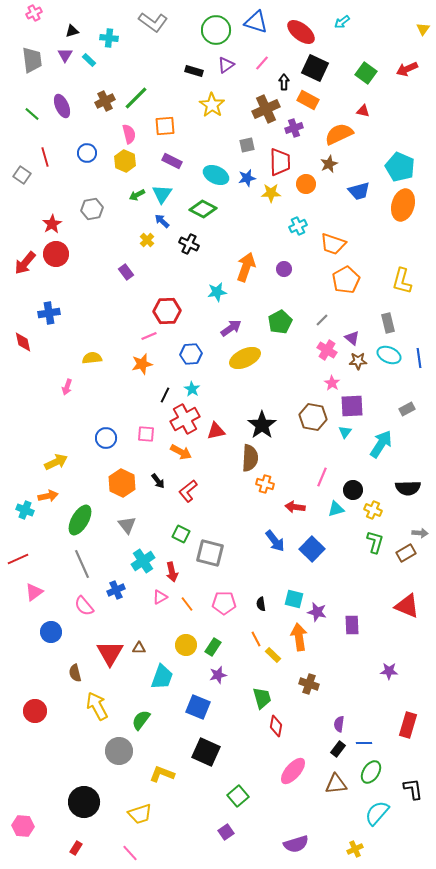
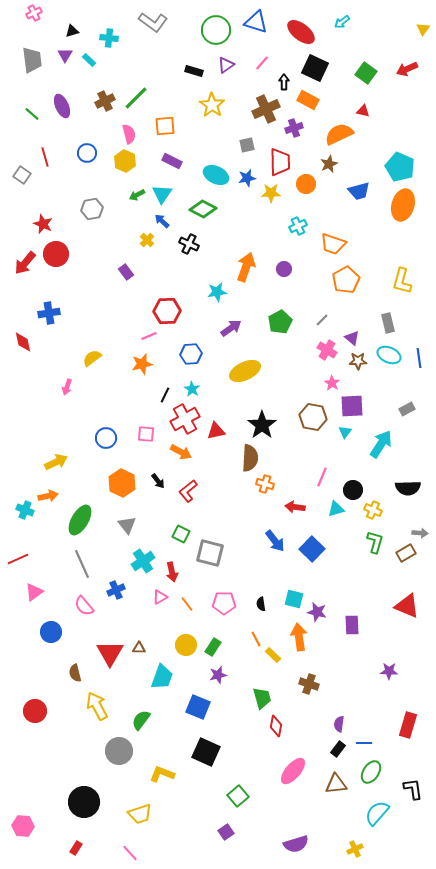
red star at (52, 224): moved 9 px left; rotated 18 degrees counterclockwise
yellow semicircle at (92, 358): rotated 30 degrees counterclockwise
yellow ellipse at (245, 358): moved 13 px down
